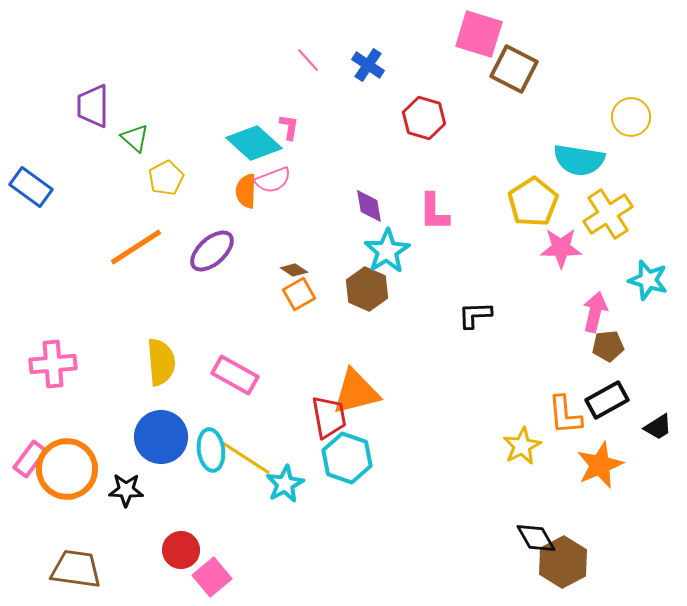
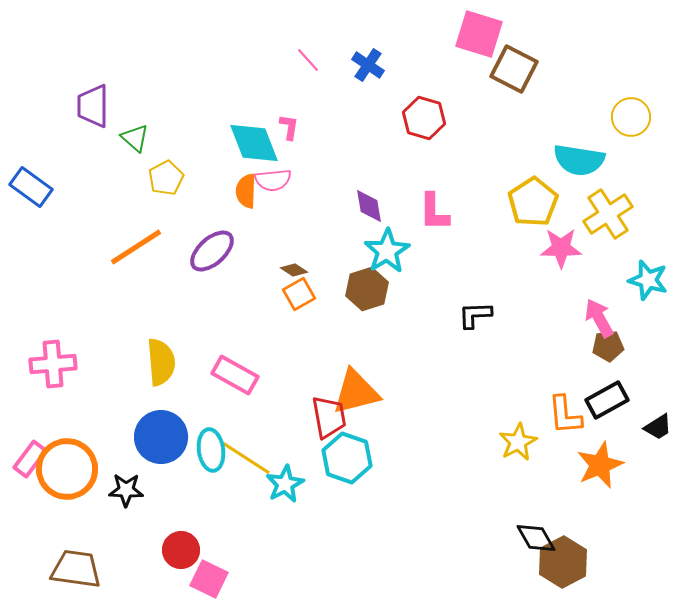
cyan diamond at (254, 143): rotated 26 degrees clockwise
pink semicircle at (273, 180): rotated 15 degrees clockwise
brown hexagon at (367, 289): rotated 18 degrees clockwise
pink arrow at (595, 312): moved 4 px right, 6 px down; rotated 42 degrees counterclockwise
yellow star at (522, 446): moved 4 px left, 4 px up
pink square at (212, 577): moved 3 px left, 2 px down; rotated 24 degrees counterclockwise
